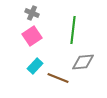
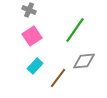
gray cross: moved 3 px left, 3 px up
green line: moved 2 px right; rotated 28 degrees clockwise
gray diamond: moved 1 px right, 1 px up
brown line: rotated 75 degrees counterclockwise
